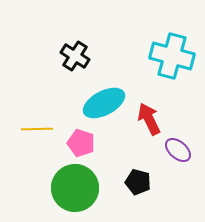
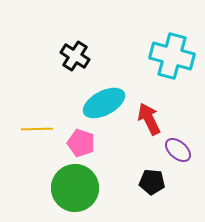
black pentagon: moved 14 px right; rotated 10 degrees counterclockwise
